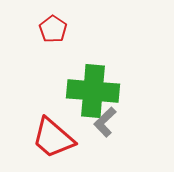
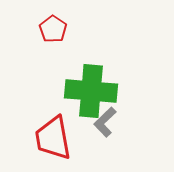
green cross: moved 2 px left
red trapezoid: rotated 39 degrees clockwise
